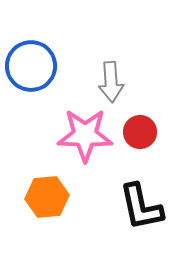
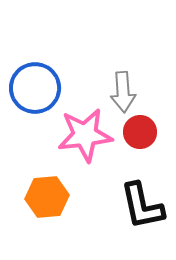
blue circle: moved 4 px right, 22 px down
gray arrow: moved 12 px right, 10 px down
pink star: rotated 8 degrees counterclockwise
black L-shape: moved 1 px right, 1 px up
